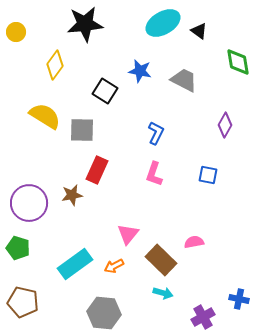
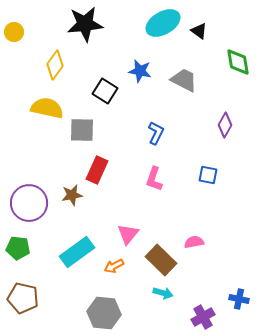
yellow circle: moved 2 px left
yellow semicircle: moved 2 px right, 8 px up; rotated 20 degrees counterclockwise
pink L-shape: moved 5 px down
green pentagon: rotated 10 degrees counterclockwise
cyan rectangle: moved 2 px right, 12 px up
brown pentagon: moved 4 px up
